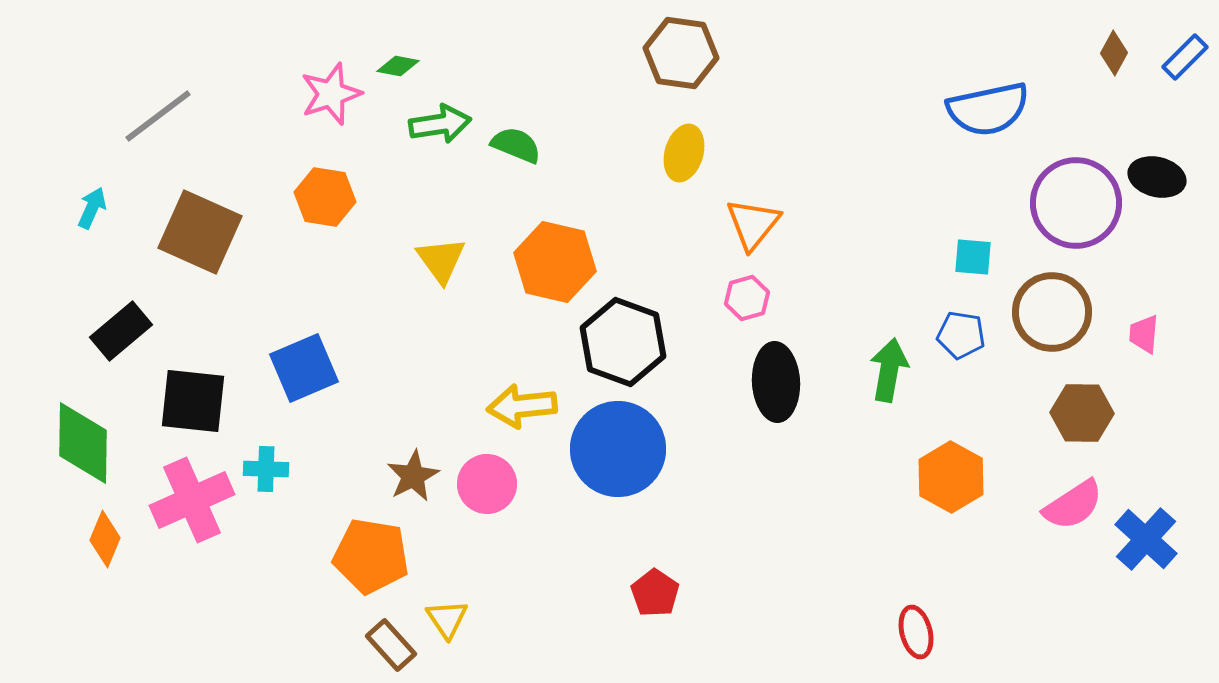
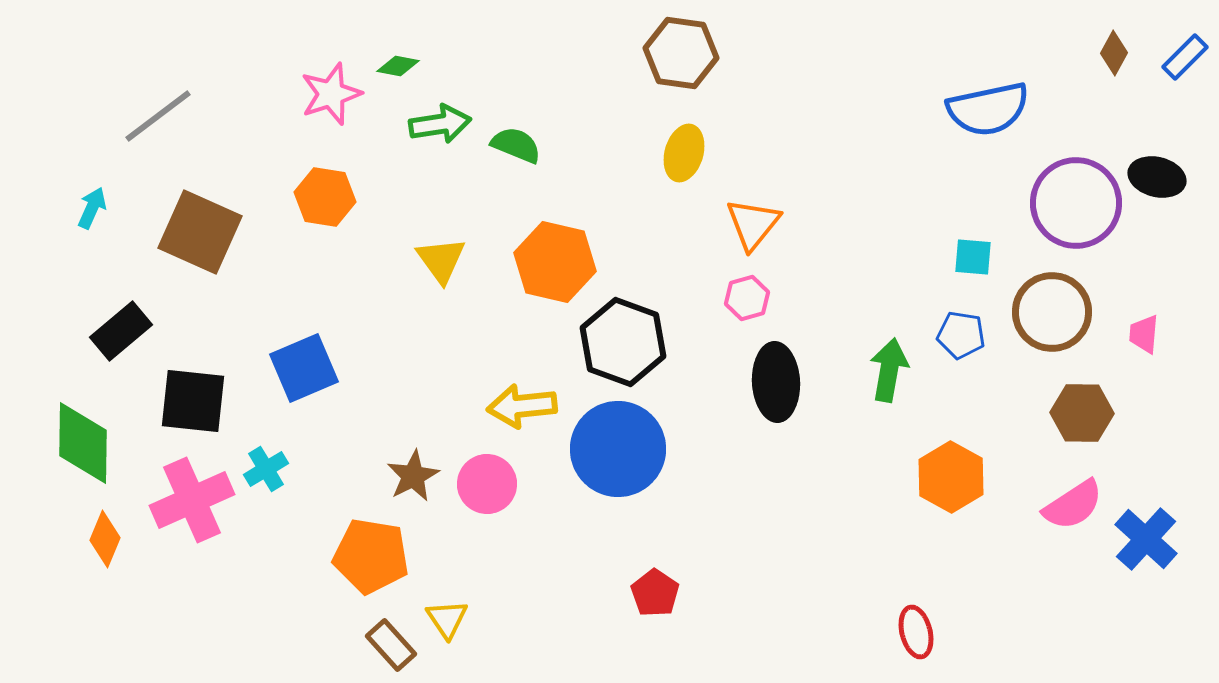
cyan cross at (266, 469): rotated 33 degrees counterclockwise
